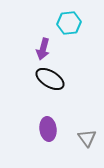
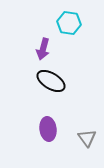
cyan hexagon: rotated 15 degrees clockwise
black ellipse: moved 1 px right, 2 px down
